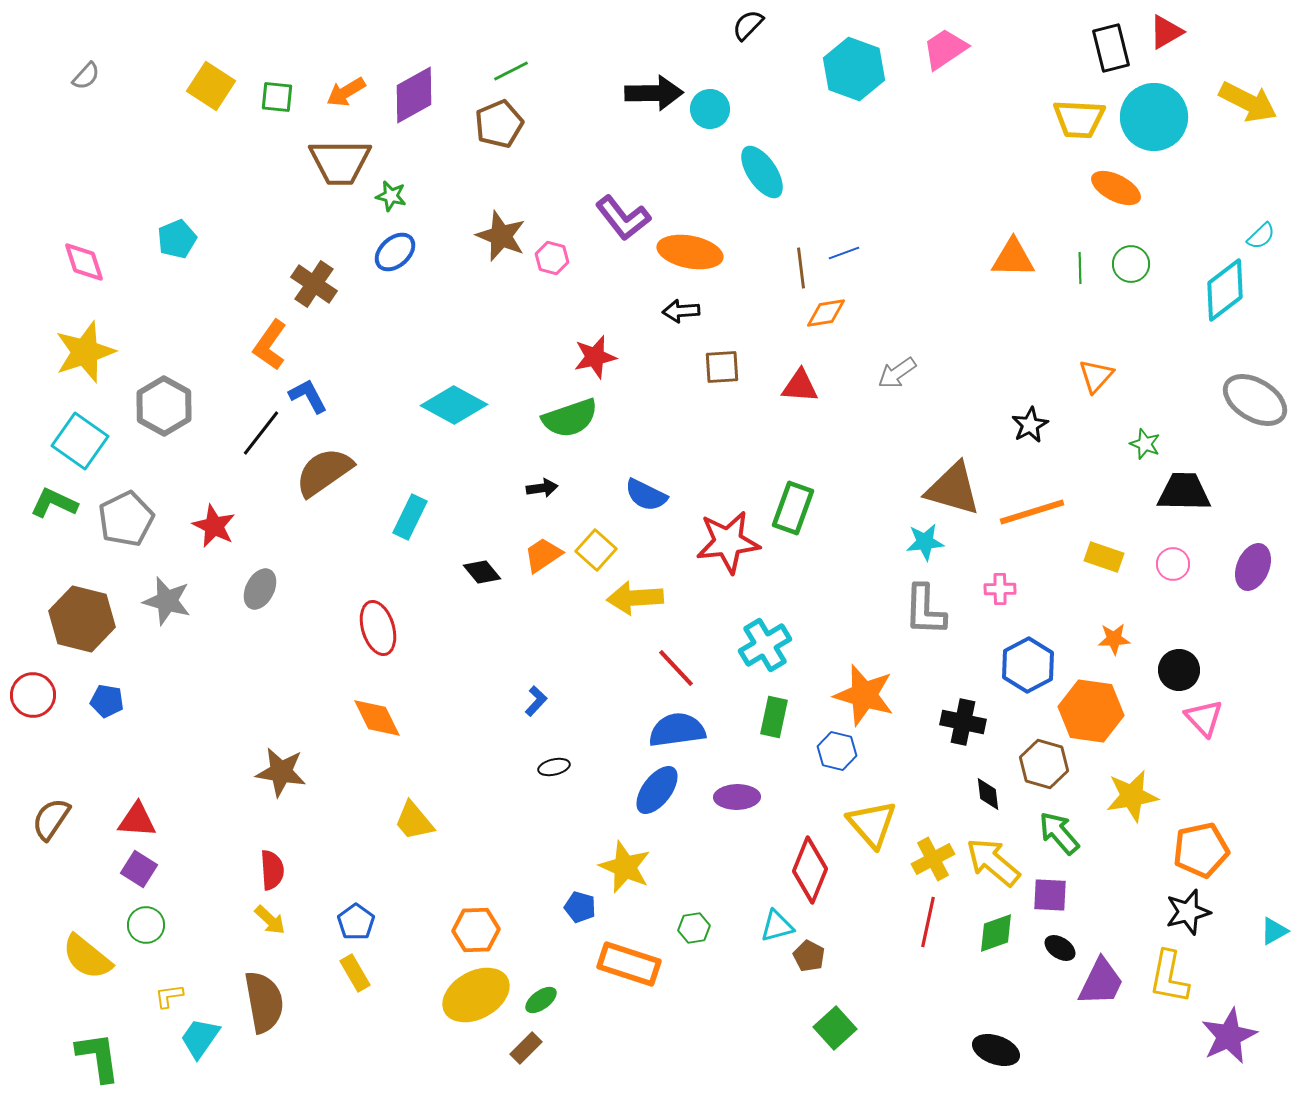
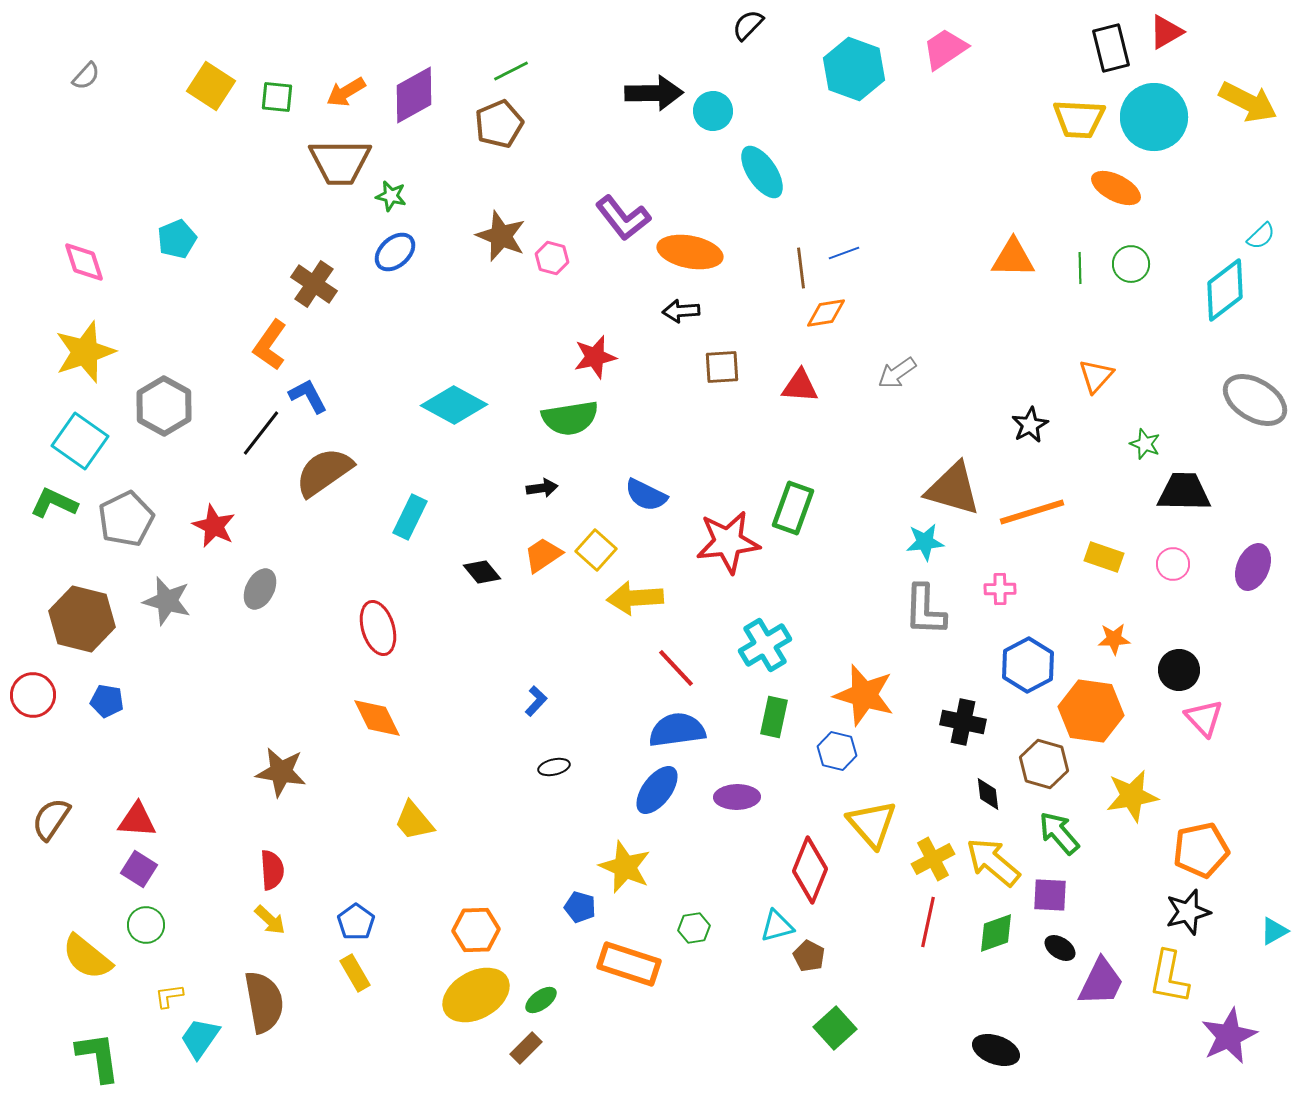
cyan circle at (710, 109): moved 3 px right, 2 px down
green semicircle at (570, 418): rotated 10 degrees clockwise
